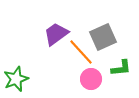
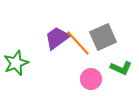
purple trapezoid: moved 1 px right, 4 px down
orange line: moved 3 px left, 9 px up
green L-shape: rotated 30 degrees clockwise
green star: moved 16 px up
